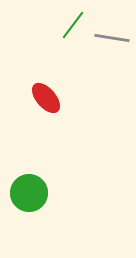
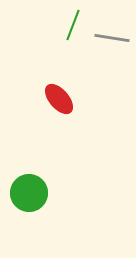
green line: rotated 16 degrees counterclockwise
red ellipse: moved 13 px right, 1 px down
